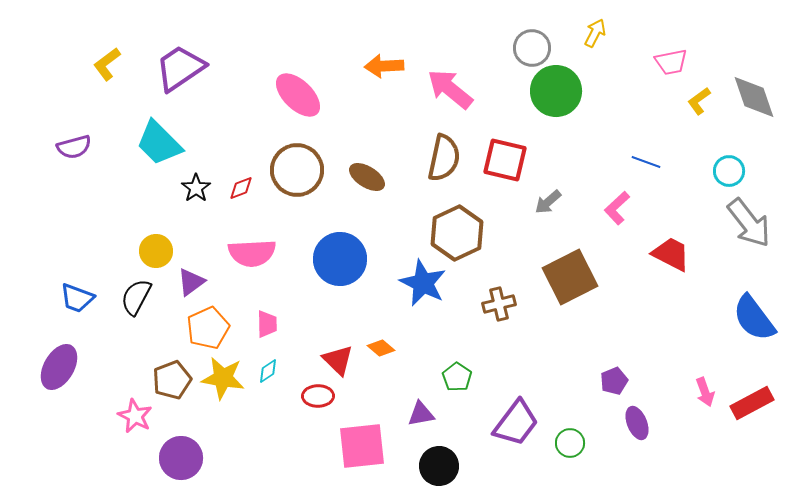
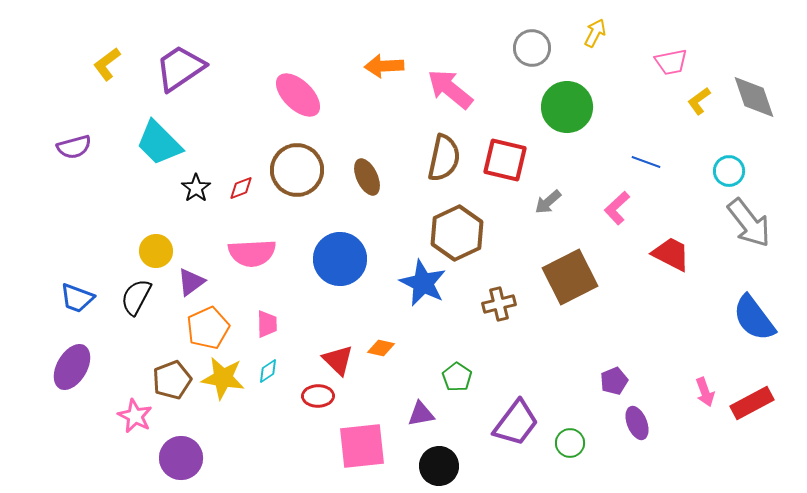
green circle at (556, 91): moved 11 px right, 16 px down
brown ellipse at (367, 177): rotated 33 degrees clockwise
orange diamond at (381, 348): rotated 28 degrees counterclockwise
purple ellipse at (59, 367): moved 13 px right
